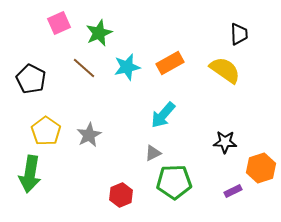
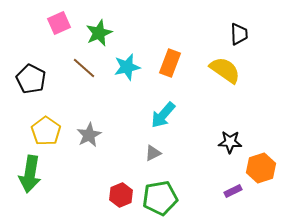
orange rectangle: rotated 40 degrees counterclockwise
black star: moved 5 px right
green pentagon: moved 14 px left, 16 px down; rotated 8 degrees counterclockwise
